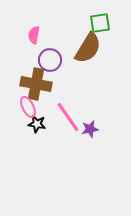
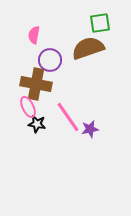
brown semicircle: rotated 140 degrees counterclockwise
